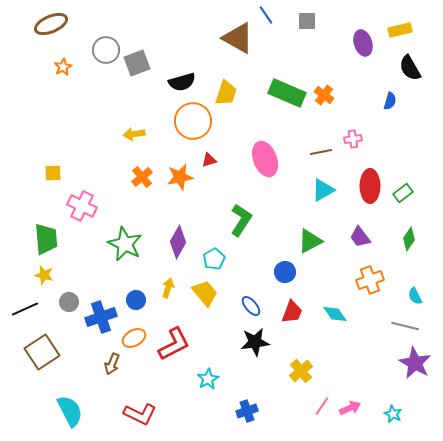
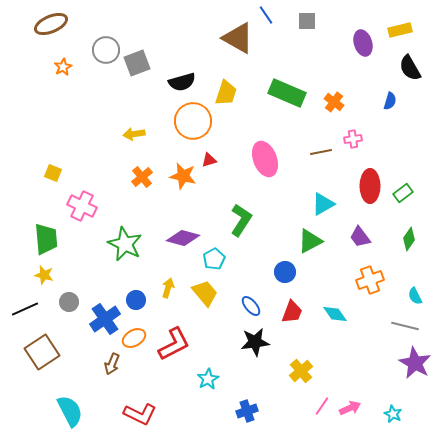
orange cross at (324, 95): moved 10 px right, 7 px down
yellow square at (53, 173): rotated 24 degrees clockwise
orange star at (180, 177): moved 3 px right, 1 px up; rotated 24 degrees clockwise
cyan triangle at (323, 190): moved 14 px down
purple diamond at (178, 242): moved 5 px right, 4 px up; rotated 76 degrees clockwise
blue cross at (101, 317): moved 4 px right, 2 px down; rotated 16 degrees counterclockwise
